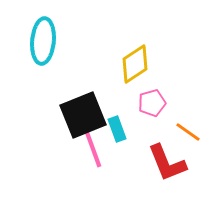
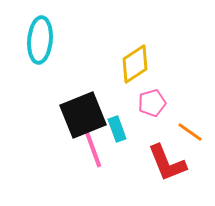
cyan ellipse: moved 3 px left, 1 px up
orange line: moved 2 px right
